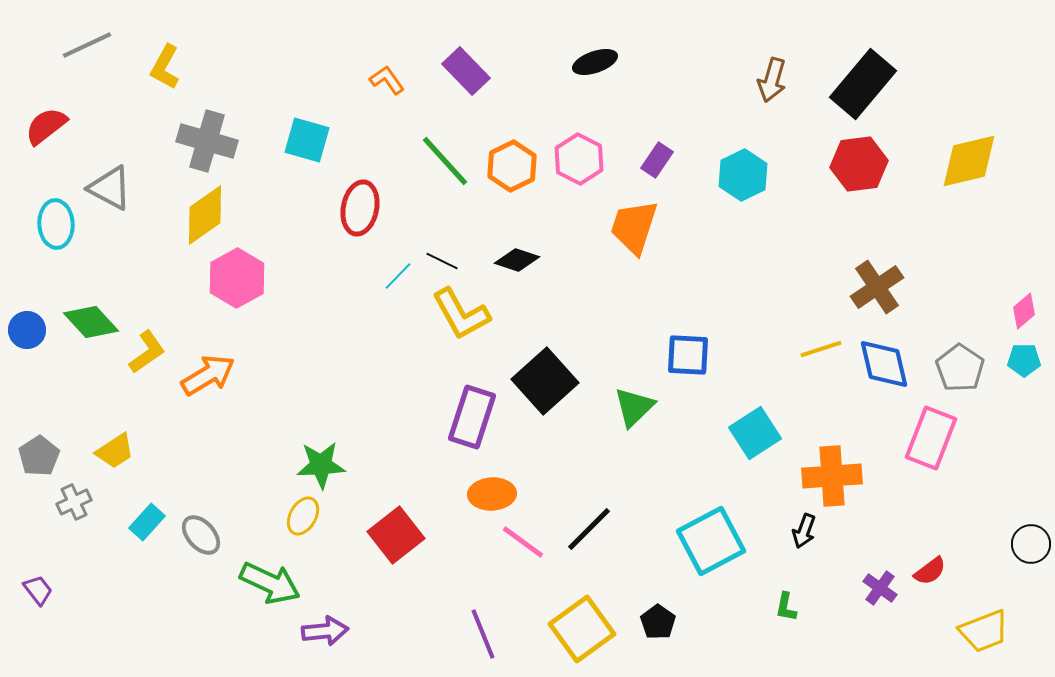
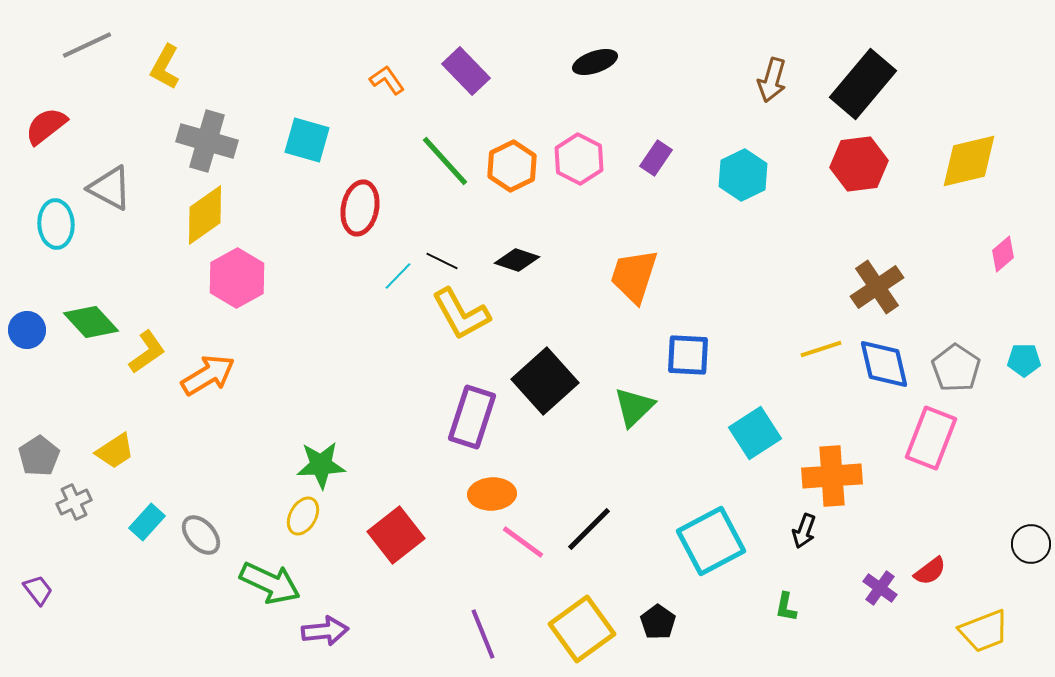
purple rectangle at (657, 160): moved 1 px left, 2 px up
orange trapezoid at (634, 227): moved 49 px down
pink diamond at (1024, 311): moved 21 px left, 57 px up
gray pentagon at (960, 368): moved 4 px left
